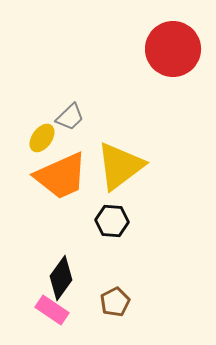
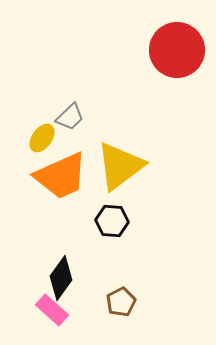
red circle: moved 4 px right, 1 px down
brown pentagon: moved 6 px right
pink rectangle: rotated 8 degrees clockwise
